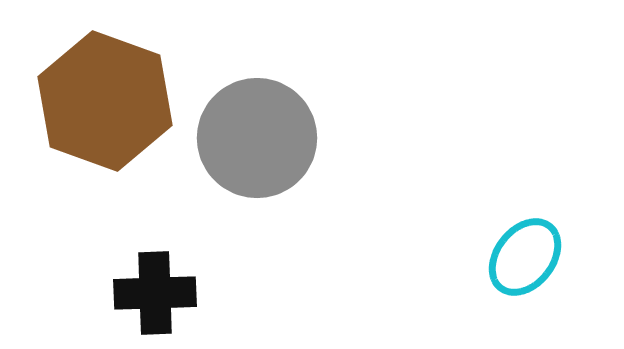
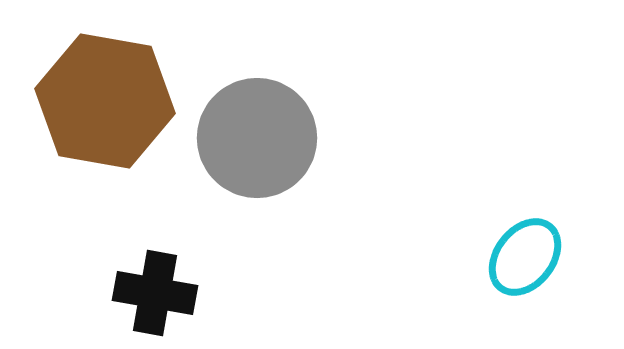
brown hexagon: rotated 10 degrees counterclockwise
black cross: rotated 12 degrees clockwise
